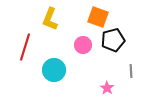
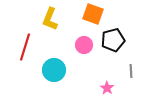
orange square: moved 5 px left, 3 px up
pink circle: moved 1 px right
